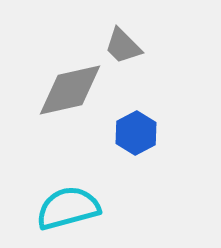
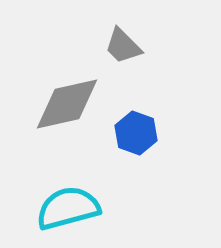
gray diamond: moved 3 px left, 14 px down
blue hexagon: rotated 12 degrees counterclockwise
